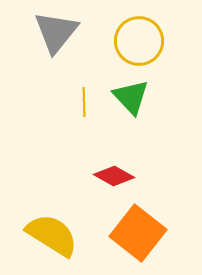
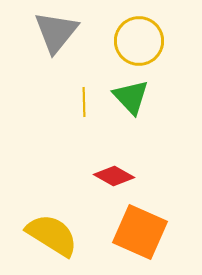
orange square: moved 2 px right, 1 px up; rotated 14 degrees counterclockwise
